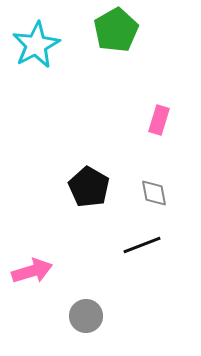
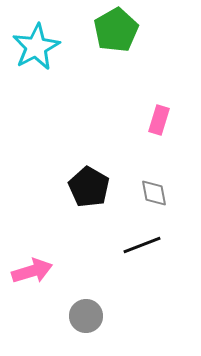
cyan star: moved 2 px down
